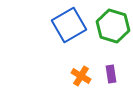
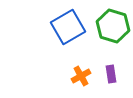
blue square: moved 1 px left, 2 px down
orange cross: rotated 30 degrees clockwise
